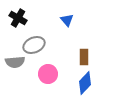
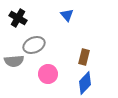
blue triangle: moved 5 px up
brown rectangle: rotated 14 degrees clockwise
gray semicircle: moved 1 px left, 1 px up
